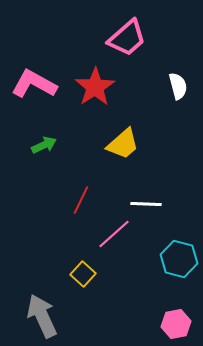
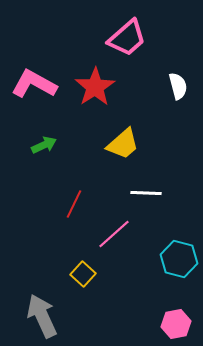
red line: moved 7 px left, 4 px down
white line: moved 11 px up
